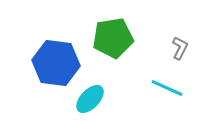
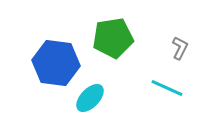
cyan ellipse: moved 1 px up
